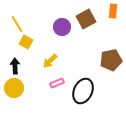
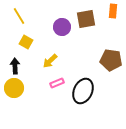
brown square: rotated 18 degrees clockwise
yellow line: moved 2 px right, 8 px up
brown pentagon: rotated 20 degrees clockwise
